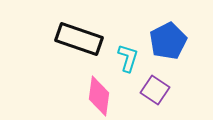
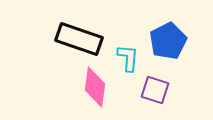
cyan L-shape: rotated 12 degrees counterclockwise
purple square: rotated 16 degrees counterclockwise
pink diamond: moved 4 px left, 9 px up
